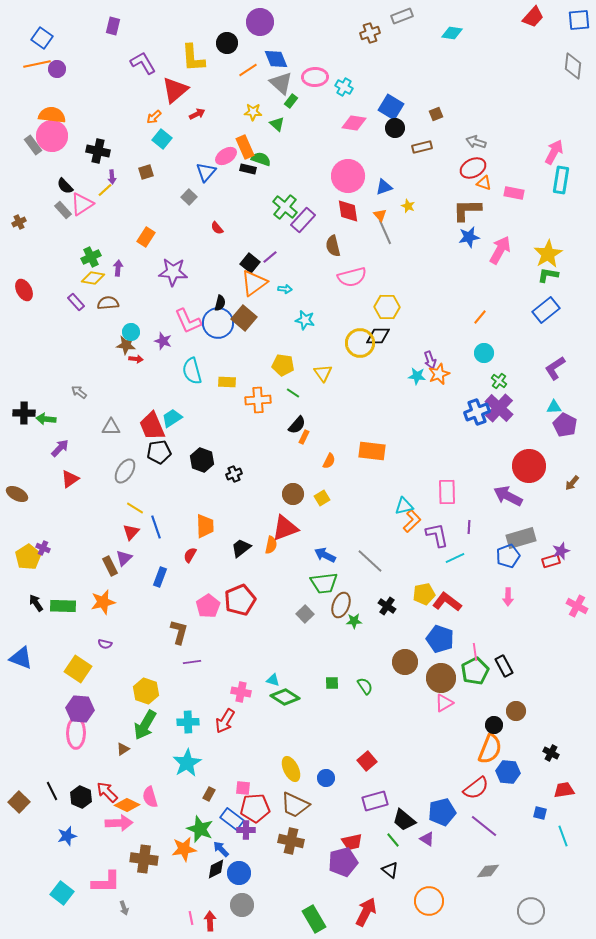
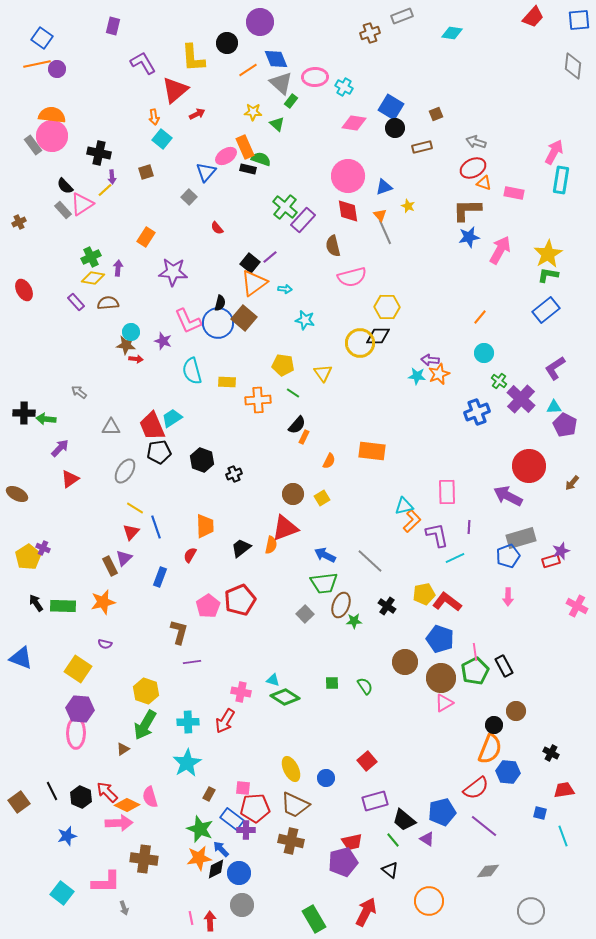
orange arrow at (154, 117): rotated 56 degrees counterclockwise
black cross at (98, 151): moved 1 px right, 2 px down
purple arrow at (430, 360): rotated 114 degrees clockwise
purple cross at (499, 408): moved 22 px right, 9 px up
brown square at (19, 802): rotated 10 degrees clockwise
orange star at (184, 849): moved 15 px right, 9 px down
